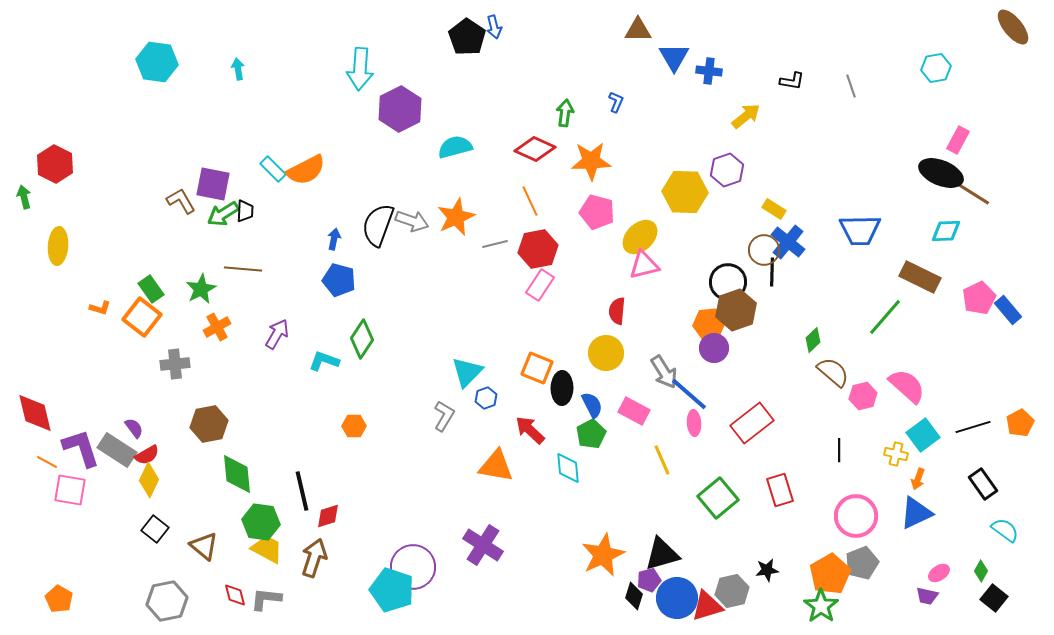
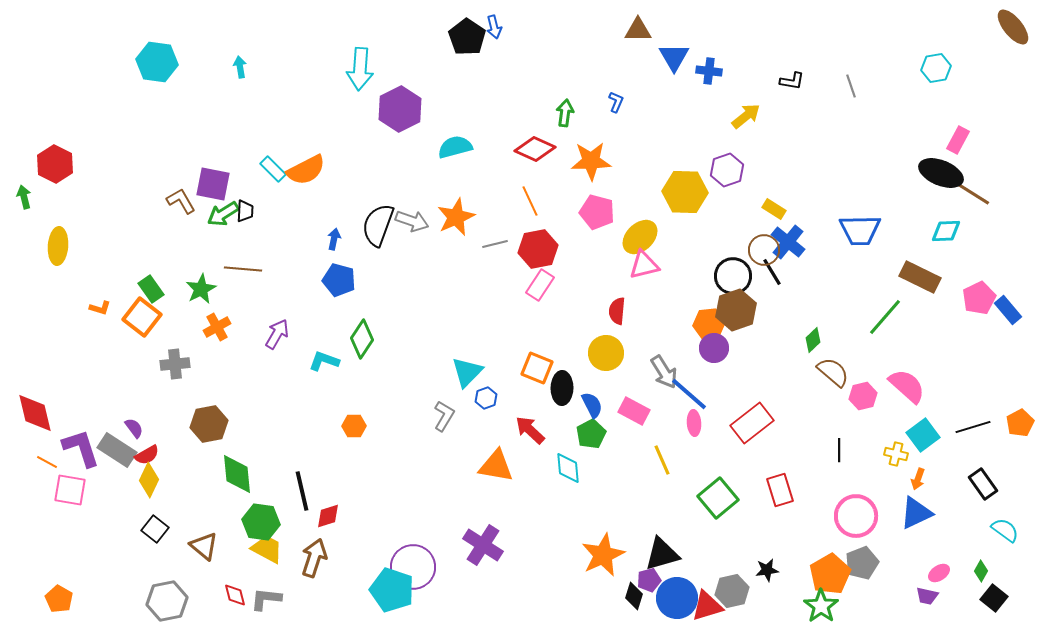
cyan arrow at (238, 69): moved 2 px right, 2 px up
black line at (772, 272): rotated 32 degrees counterclockwise
black circle at (728, 282): moved 5 px right, 6 px up
